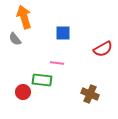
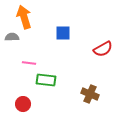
gray semicircle: moved 3 px left, 2 px up; rotated 128 degrees clockwise
pink line: moved 28 px left
green rectangle: moved 4 px right
red circle: moved 12 px down
